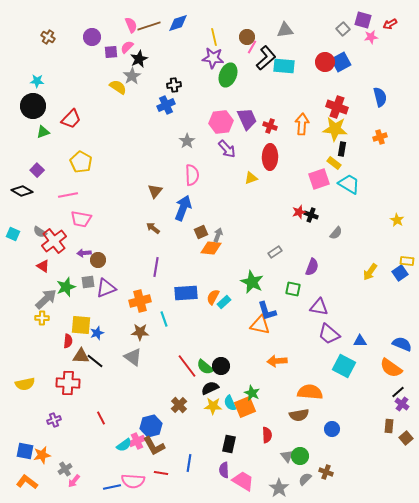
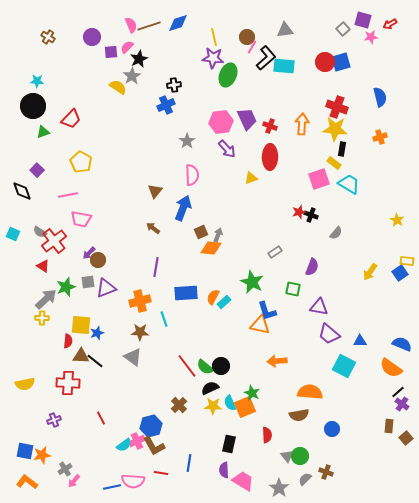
blue square at (341, 62): rotated 12 degrees clockwise
black diamond at (22, 191): rotated 40 degrees clockwise
purple arrow at (84, 253): moved 5 px right; rotated 40 degrees counterclockwise
